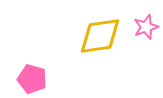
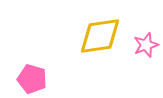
pink star: moved 18 px down
